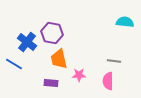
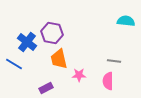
cyan semicircle: moved 1 px right, 1 px up
purple rectangle: moved 5 px left, 5 px down; rotated 32 degrees counterclockwise
